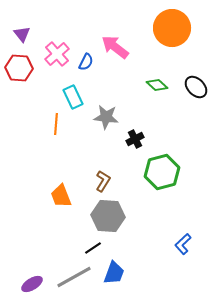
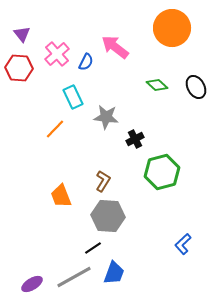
black ellipse: rotated 15 degrees clockwise
orange line: moved 1 px left, 5 px down; rotated 40 degrees clockwise
